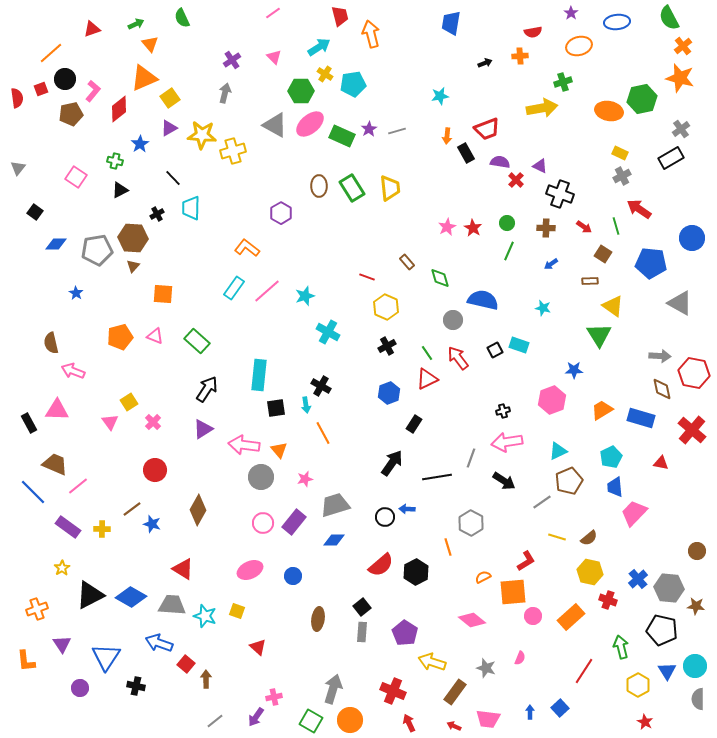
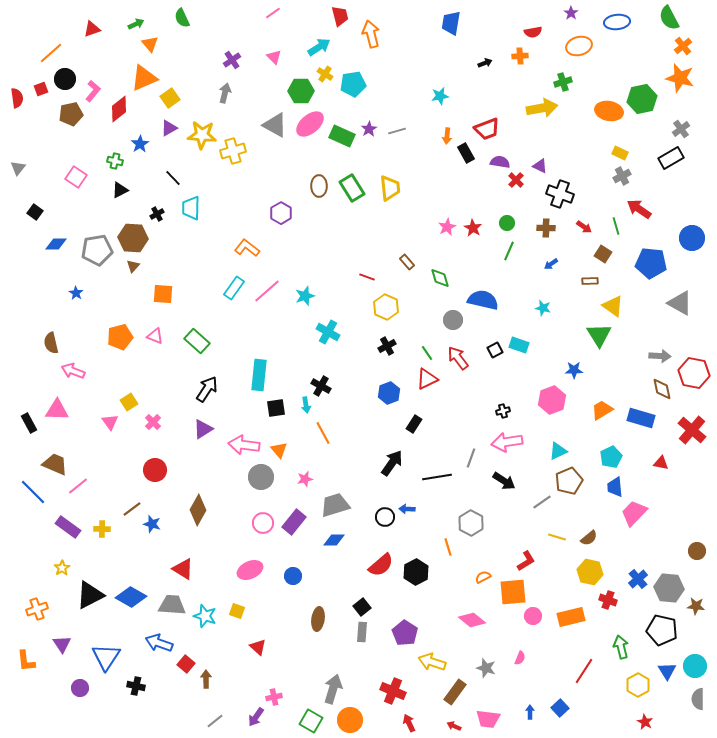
orange rectangle at (571, 617): rotated 28 degrees clockwise
